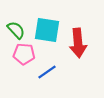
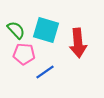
cyan square: moved 1 px left; rotated 8 degrees clockwise
blue line: moved 2 px left
